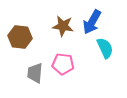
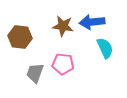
blue arrow: rotated 55 degrees clockwise
gray trapezoid: rotated 15 degrees clockwise
